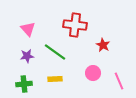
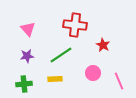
green line: moved 6 px right, 3 px down; rotated 70 degrees counterclockwise
